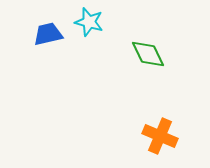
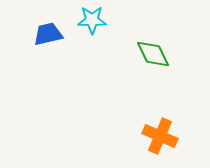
cyan star: moved 3 px right, 2 px up; rotated 16 degrees counterclockwise
green diamond: moved 5 px right
